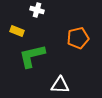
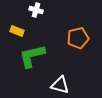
white cross: moved 1 px left
white triangle: rotated 12 degrees clockwise
